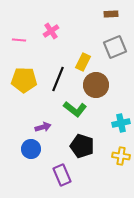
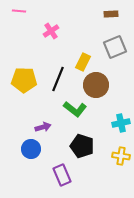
pink line: moved 29 px up
